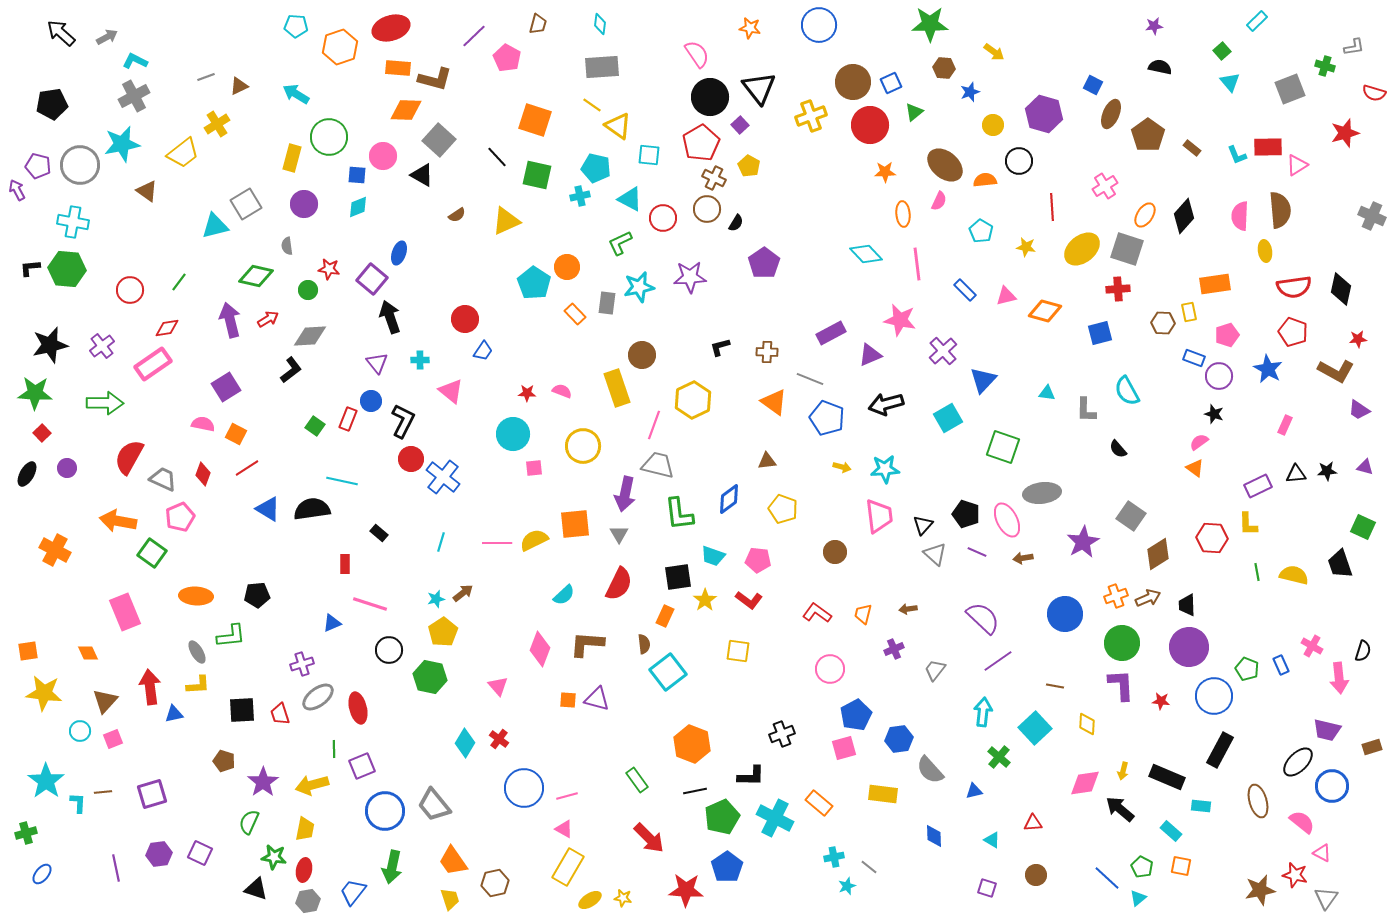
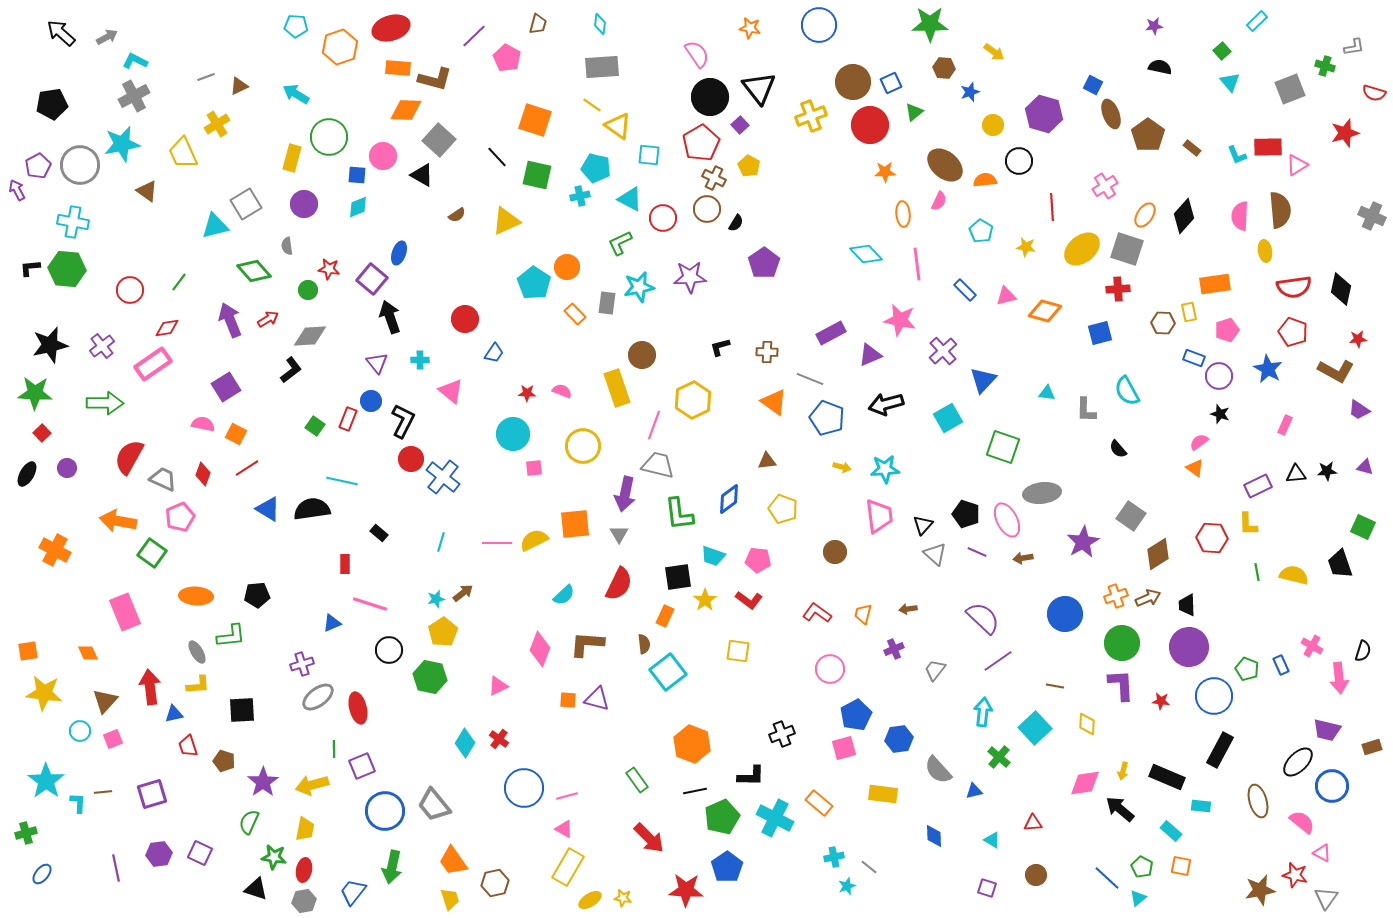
brown ellipse at (1111, 114): rotated 44 degrees counterclockwise
yellow trapezoid at (183, 153): rotated 104 degrees clockwise
purple pentagon at (38, 166): rotated 30 degrees clockwise
green diamond at (256, 276): moved 2 px left, 5 px up; rotated 36 degrees clockwise
purple arrow at (230, 320): rotated 8 degrees counterclockwise
pink pentagon at (1227, 335): moved 5 px up
blue trapezoid at (483, 351): moved 11 px right, 2 px down
black star at (1214, 414): moved 6 px right
pink triangle at (498, 686): rotated 45 degrees clockwise
red trapezoid at (280, 714): moved 92 px left, 32 px down
gray semicircle at (930, 770): moved 8 px right
gray hexagon at (308, 901): moved 4 px left
